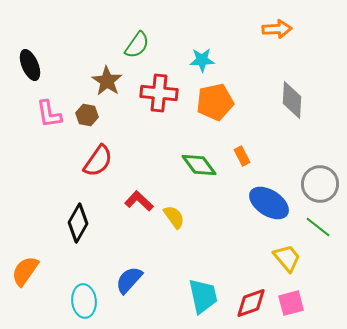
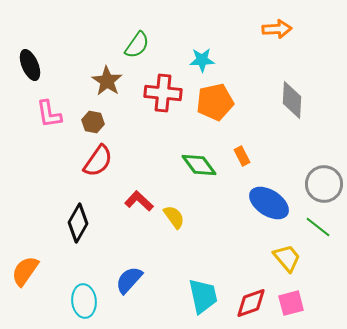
red cross: moved 4 px right
brown hexagon: moved 6 px right, 7 px down
gray circle: moved 4 px right
